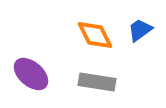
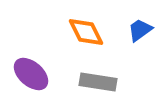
orange diamond: moved 9 px left, 3 px up
gray rectangle: moved 1 px right
